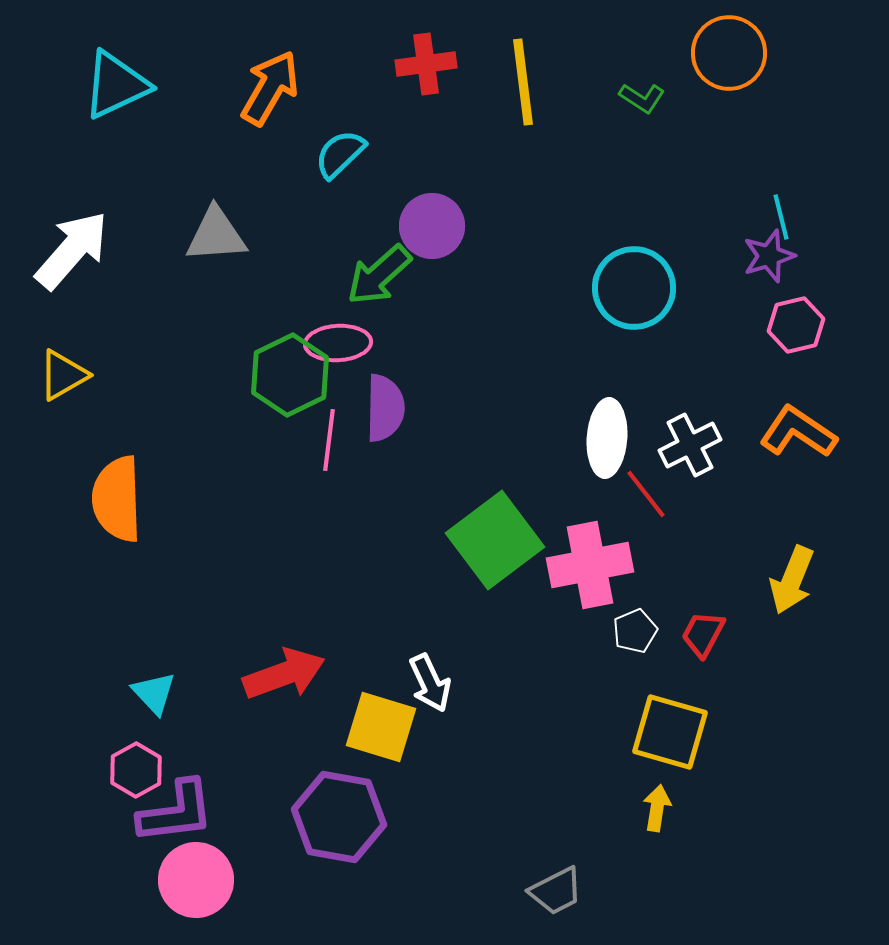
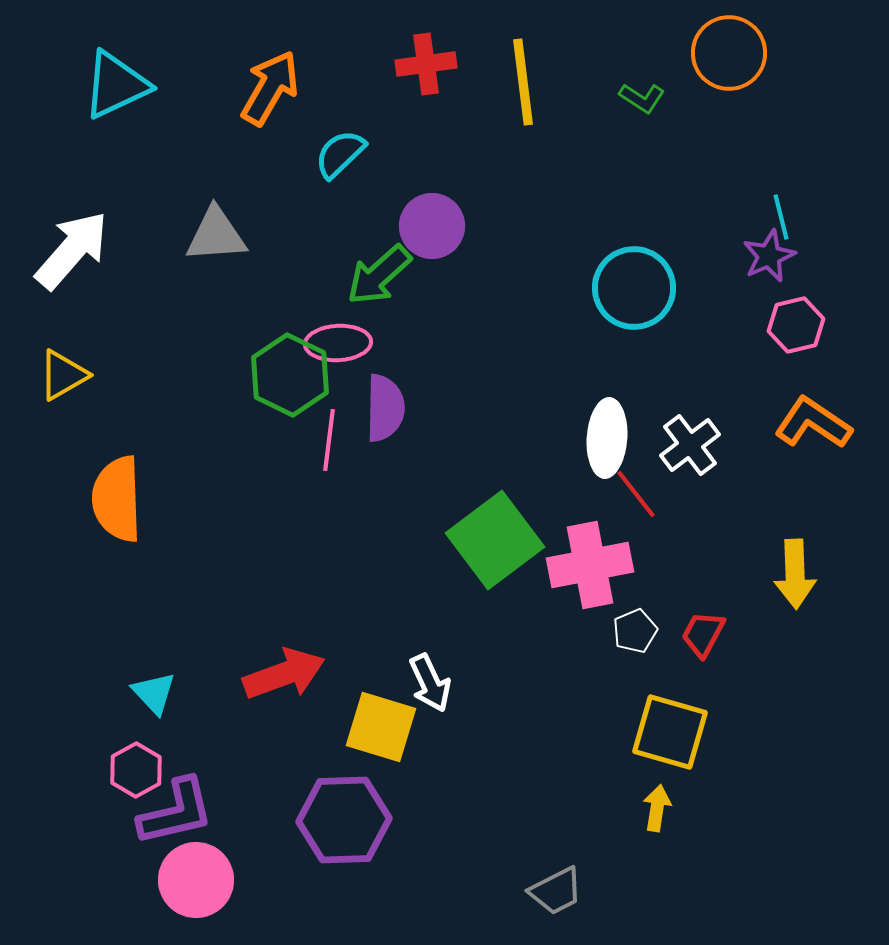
purple star at (769, 256): rotated 6 degrees counterclockwise
green hexagon at (290, 375): rotated 8 degrees counterclockwise
orange L-shape at (798, 432): moved 15 px right, 9 px up
white cross at (690, 445): rotated 10 degrees counterclockwise
red line at (646, 494): moved 10 px left
yellow arrow at (792, 580): moved 3 px right, 6 px up; rotated 24 degrees counterclockwise
purple L-shape at (176, 812): rotated 6 degrees counterclockwise
purple hexagon at (339, 817): moved 5 px right, 3 px down; rotated 12 degrees counterclockwise
